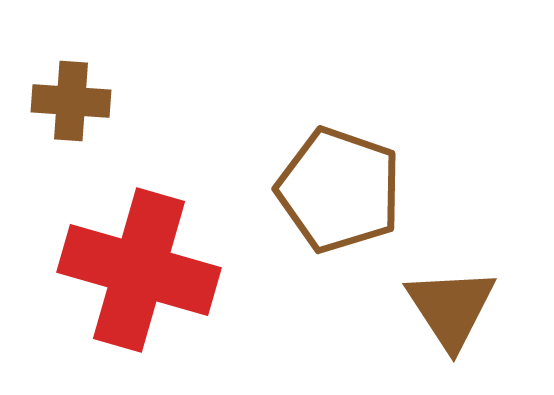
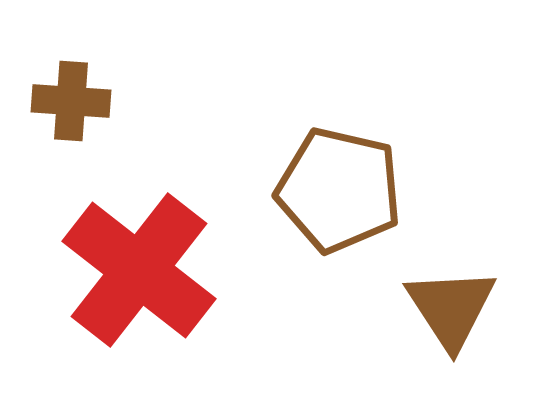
brown pentagon: rotated 6 degrees counterclockwise
red cross: rotated 22 degrees clockwise
